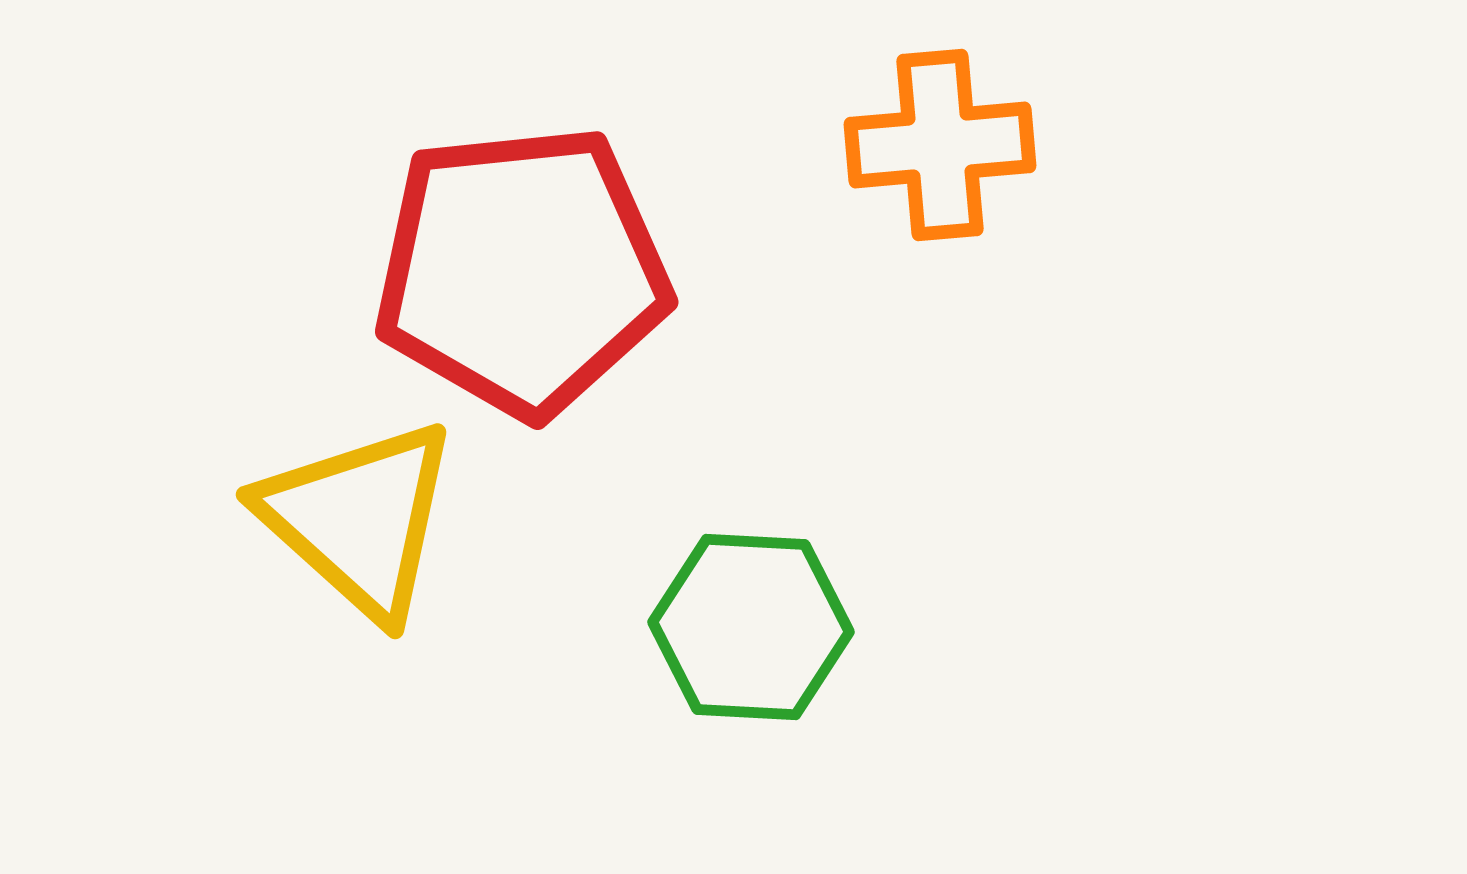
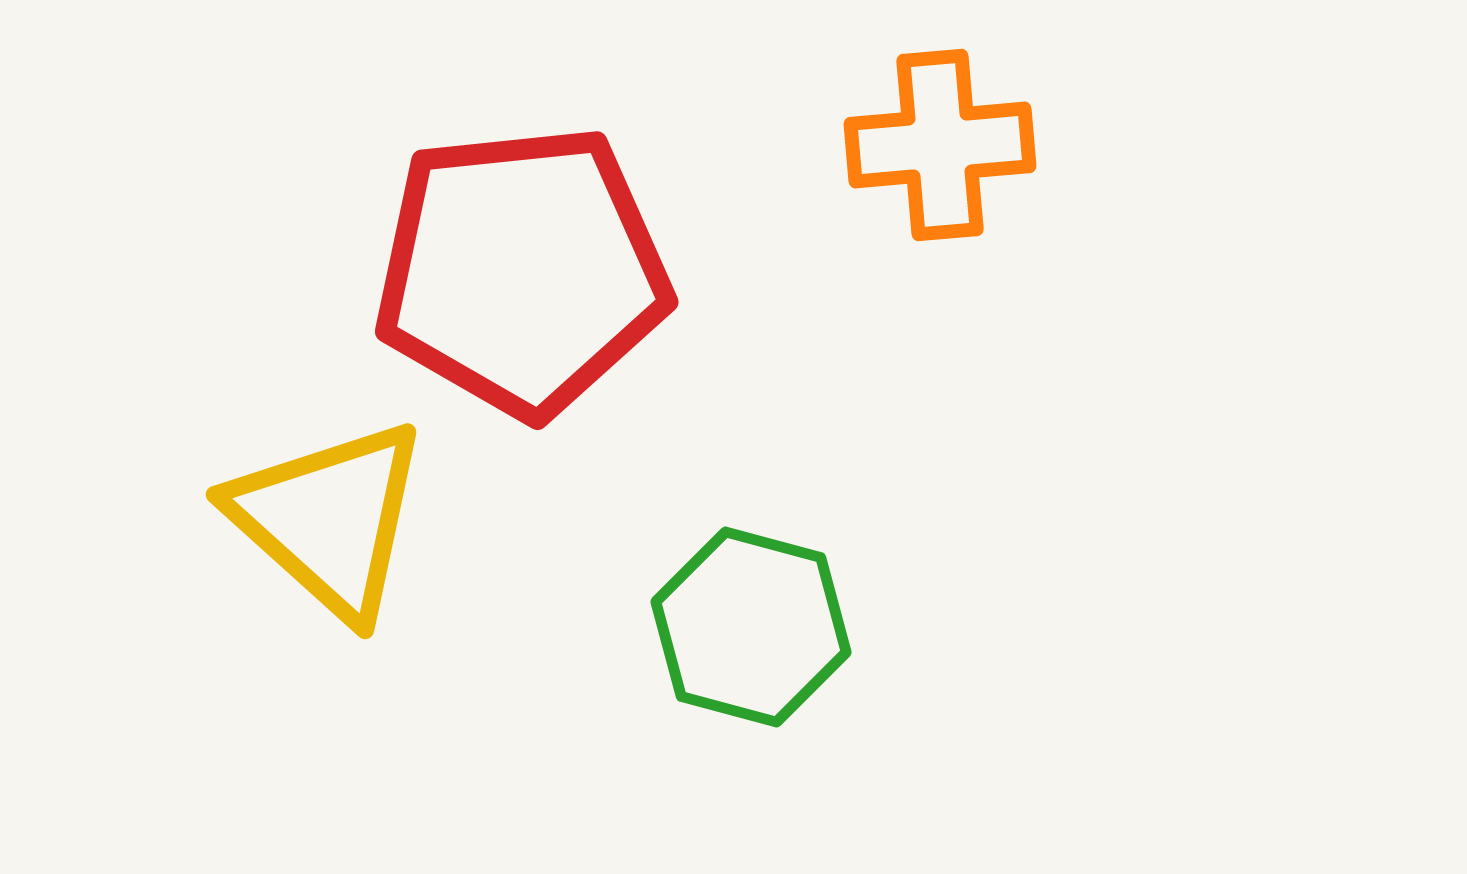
yellow triangle: moved 30 px left
green hexagon: rotated 12 degrees clockwise
